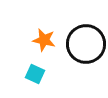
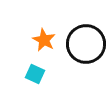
orange star: rotated 15 degrees clockwise
